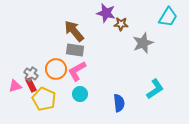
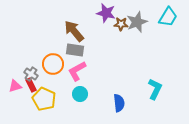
gray star: moved 6 px left, 21 px up
orange circle: moved 3 px left, 5 px up
cyan L-shape: rotated 30 degrees counterclockwise
